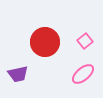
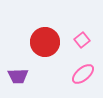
pink square: moved 3 px left, 1 px up
purple trapezoid: moved 2 px down; rotated 10 degrees clockwise
